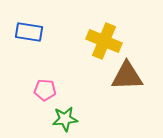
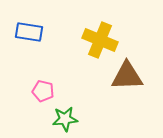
yellow cross: moved 4 px left, 1 px up
pink pentagon: moved 2 px left, 1 px down; rotated 10 degrees clockwise
